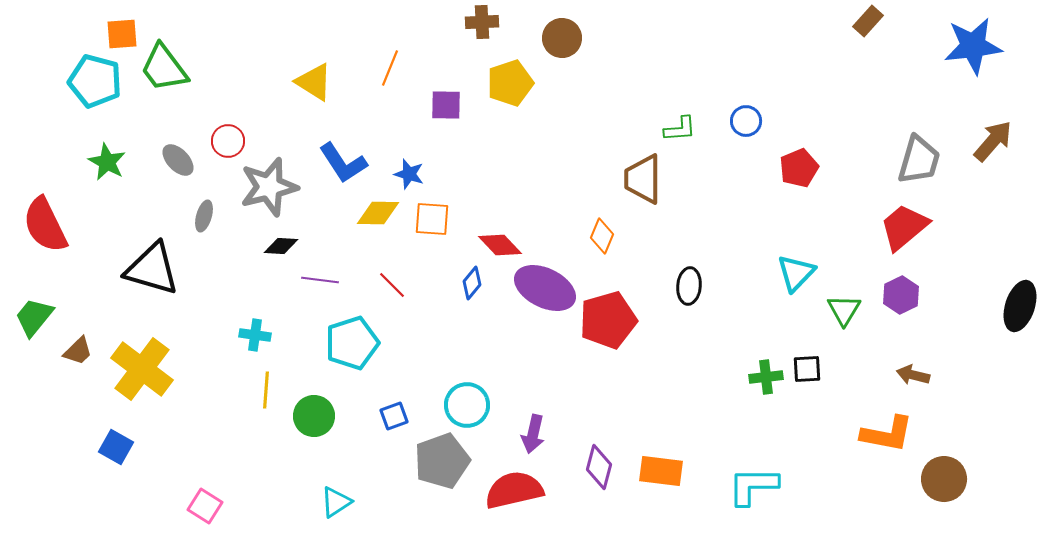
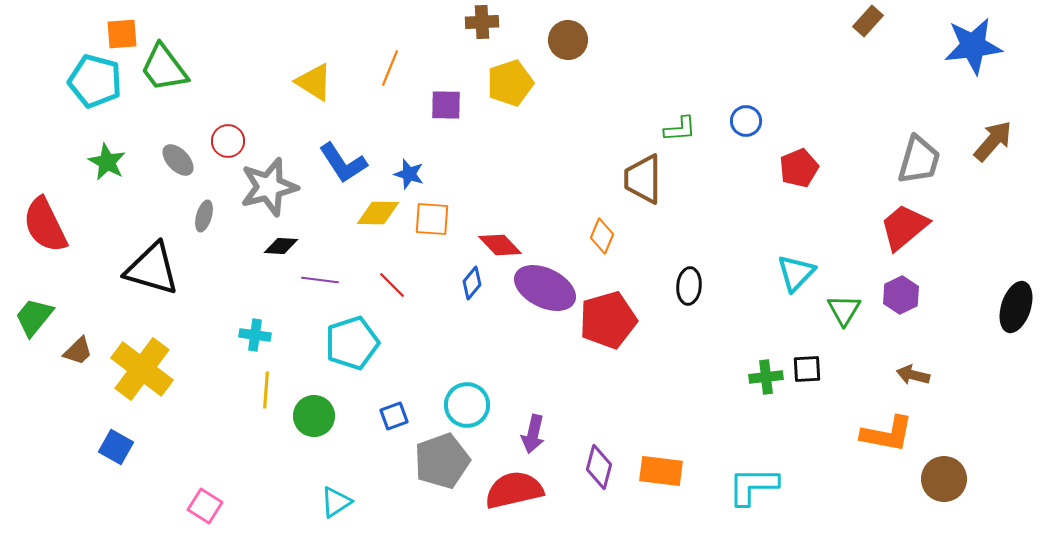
brown circle at (562, 38): moved 6 px right, 2 px down
black ellipse at (1020, 306): moved 4 px left, 1 px down
